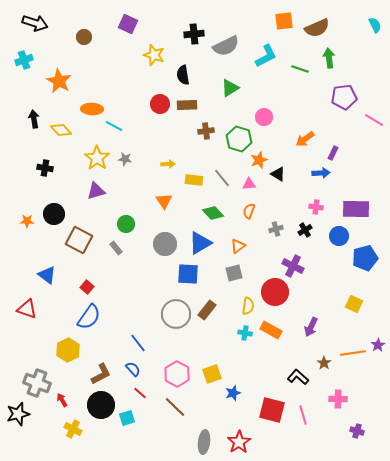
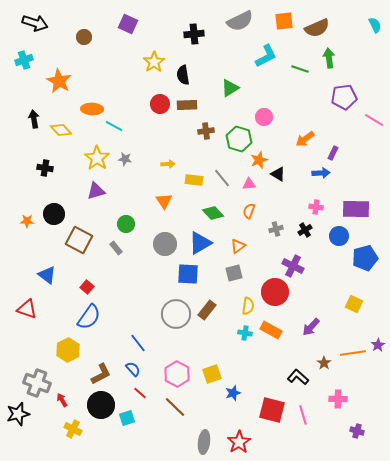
gray semicircle at (226, 46): moved 14 px right, 25 px up
yellow star at (154, 55): moved 7 px down; rotated 20 degrees clockwise
purple arrow at (311, 327): rotated 18 degrees clockwise
